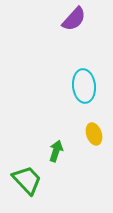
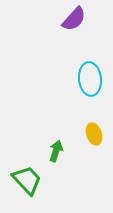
cyan ellipse: moved 6 px right, 7 px up
